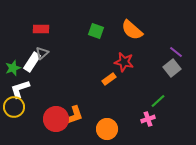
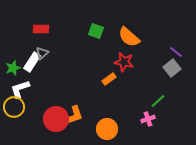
orange semicircle: moved 3 px left, 7 px down
